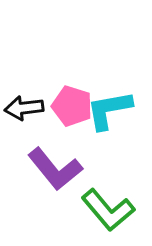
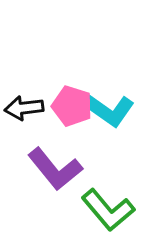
cyan L-shape: rotated 135 degrees counterclockwise
